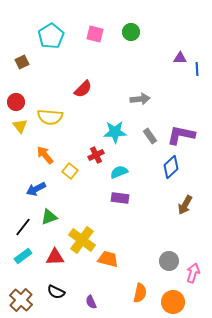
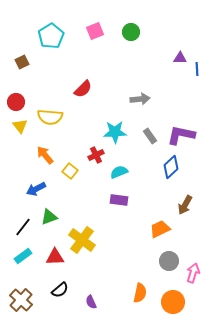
pink square: moved 3 px up; rotated 36 degrees counterclockwise
purple rectangle: moved 1 px left, 2 px down
orange trapezoid: moved 52 px right, 30 px up; rotated 40 degrees counterclockwise
black semicircle: moved 4 px right, 2 px up; rotated 66 degrees counterclockwise
